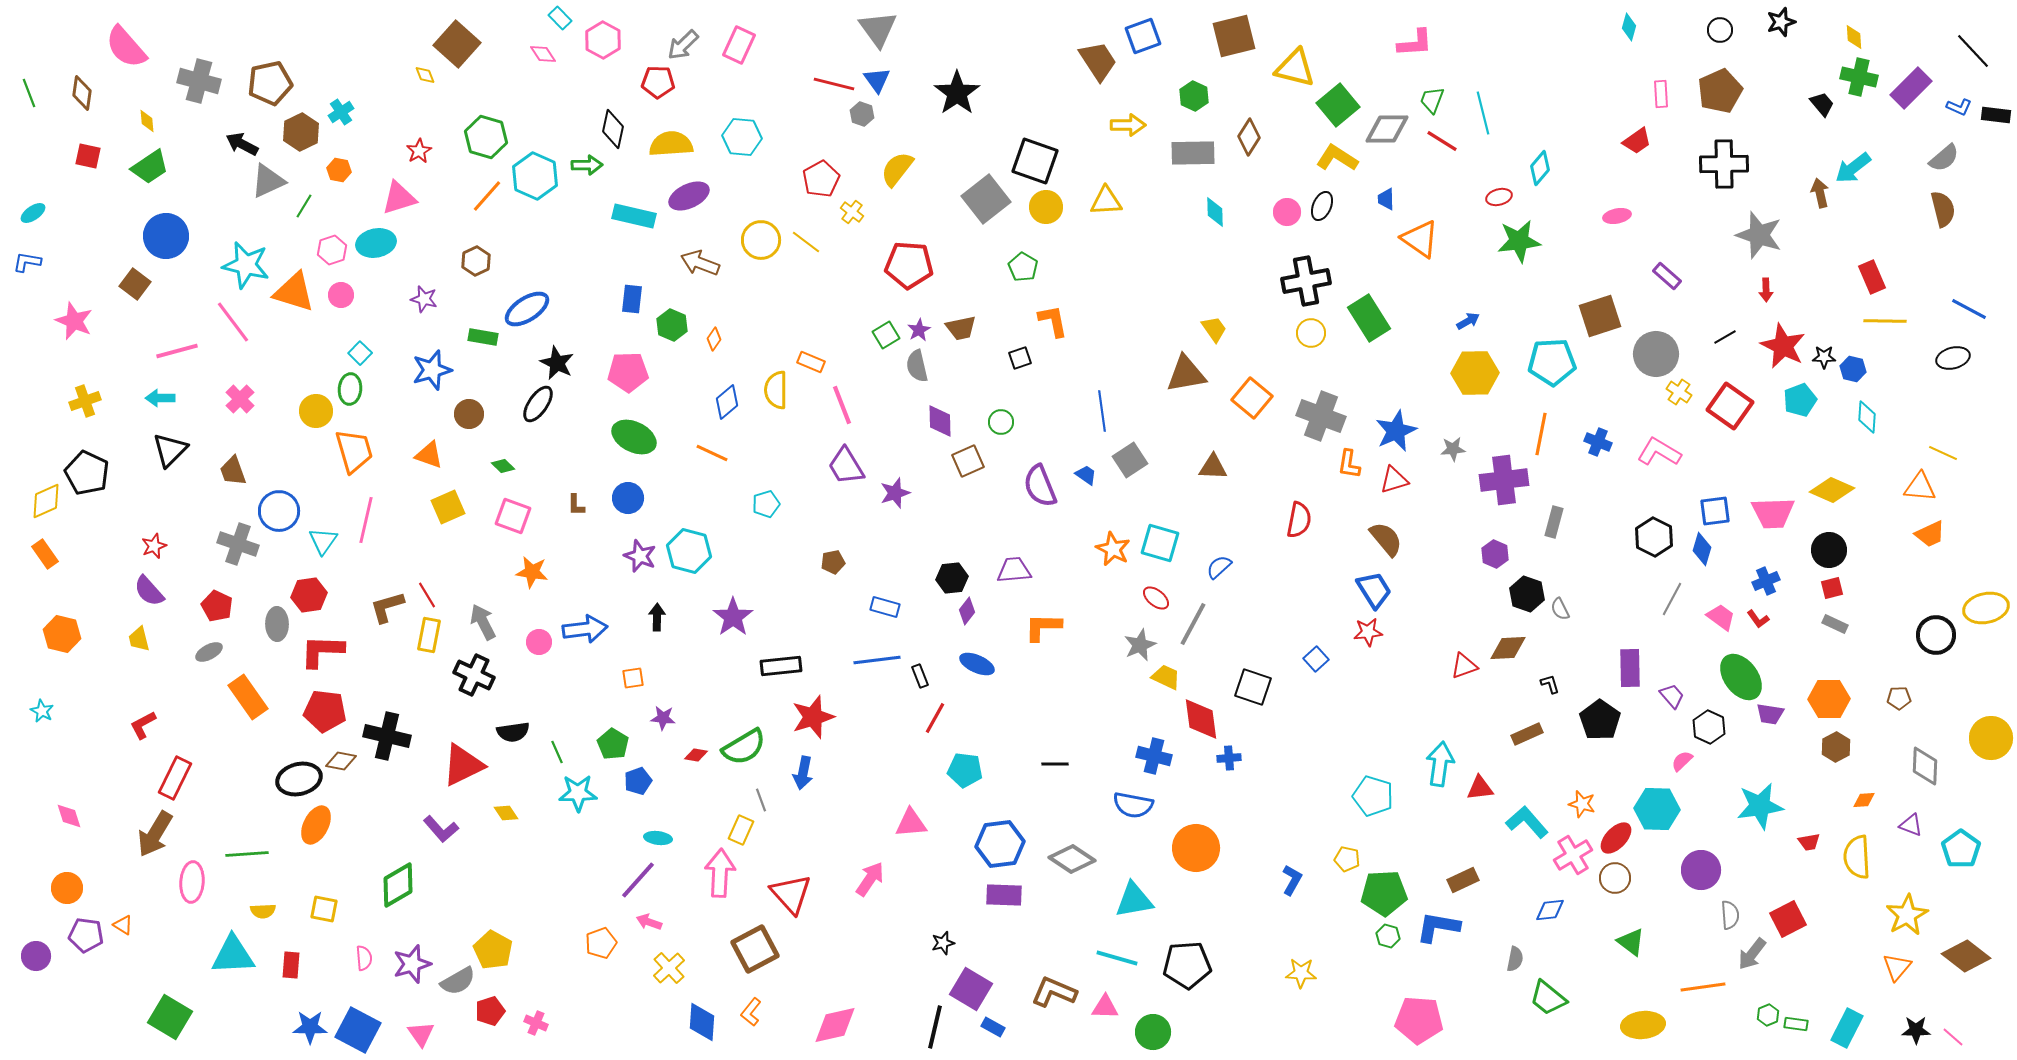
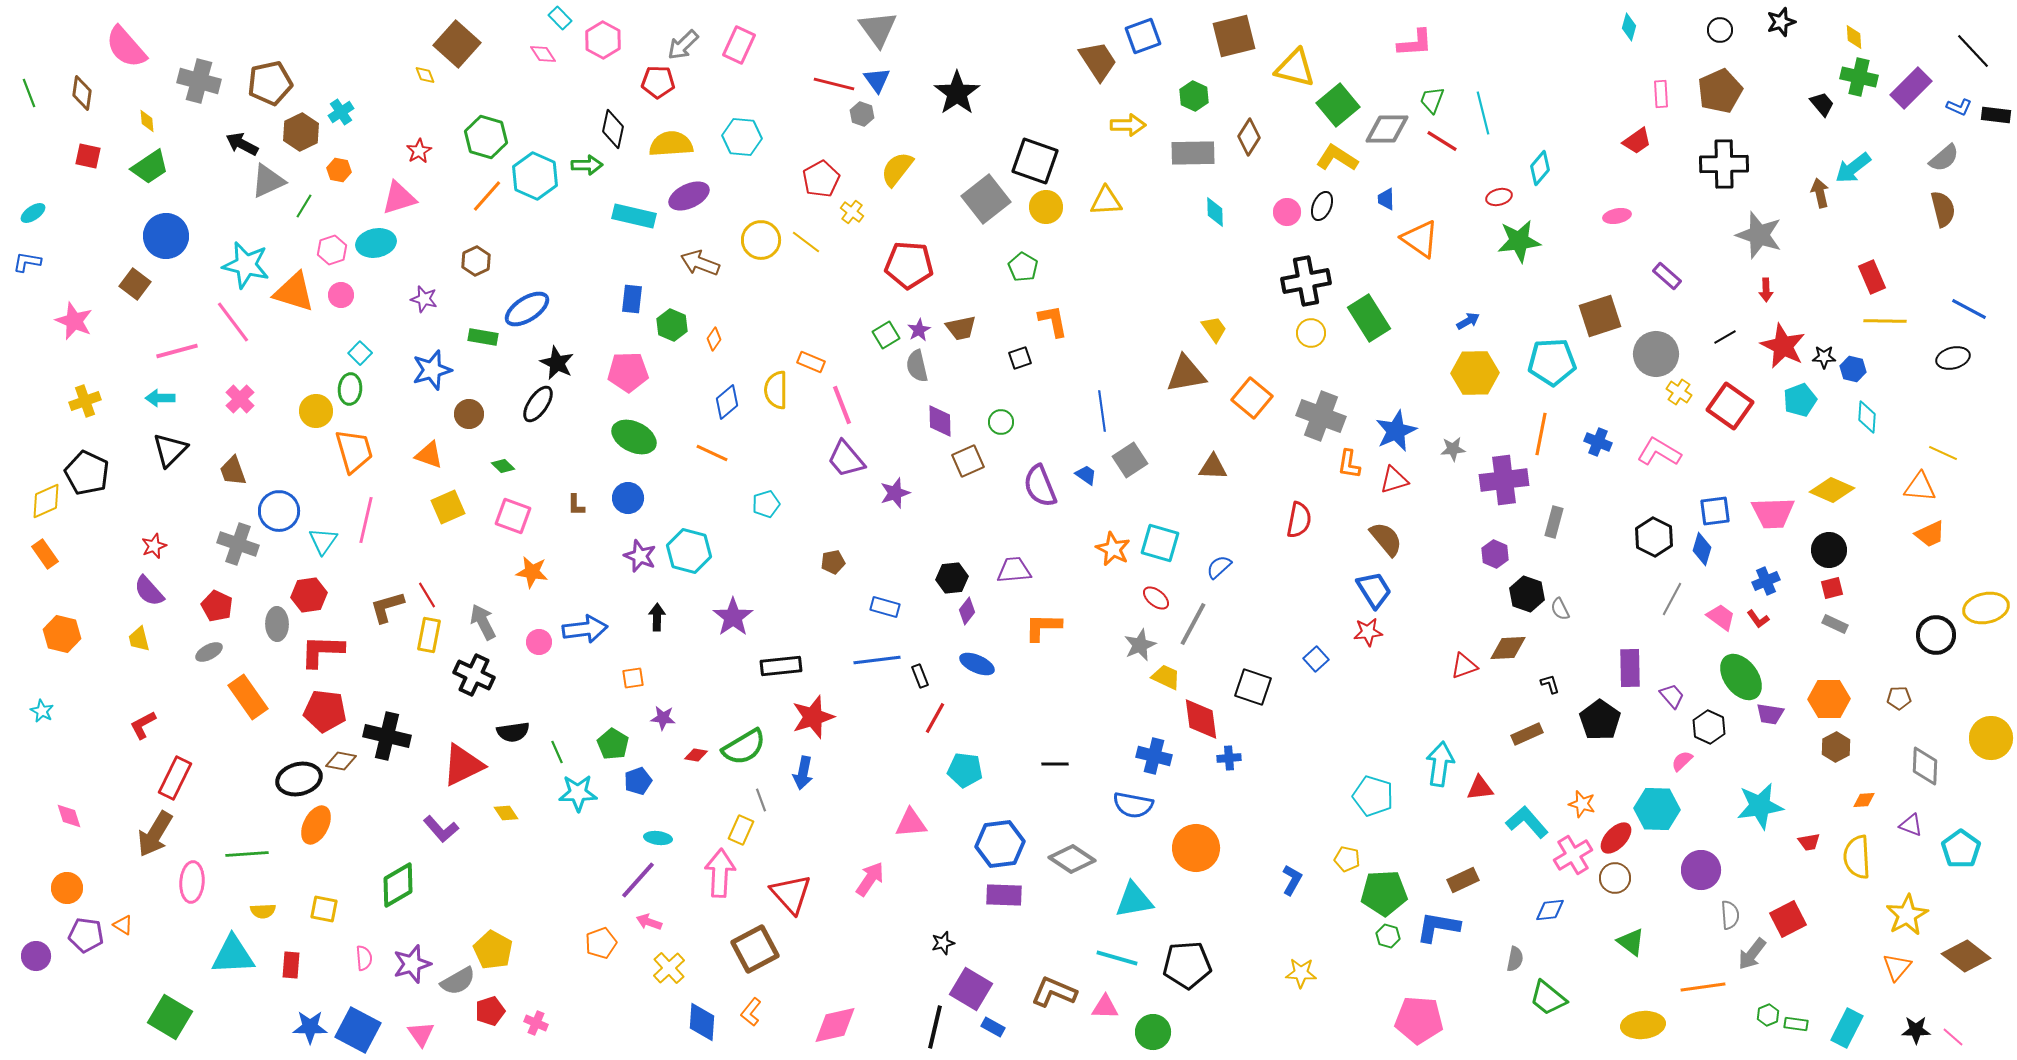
purple trapezoid at (846, 466): moved 7 px up; rotated 9 degrees counterclockwise
